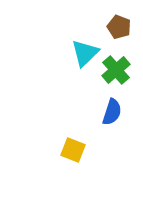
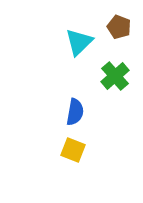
cyan triangle: moved 6 px left, 11 px up
green cross: moved 1 px left, 6 px down
blue semicircle: moved 37 px left; rotated 8 degrees counterclockwise
